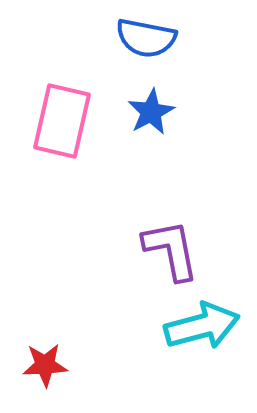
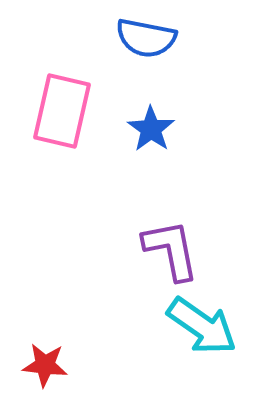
blue star: moved 17 px down; rotated 9 degrees counterclockwise
pink rectangle: moved 10 px up
cyan arrow: rotated 50 degrees clockwise
red star: rotated 9 degrees clockwise
